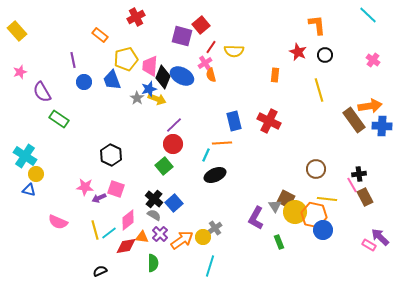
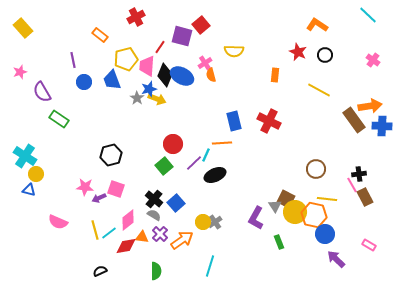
orange L-shape at (317, 25): rotated 50 degrees counterclockwise
yellow rectangle at (17, 31): moved 6 px right, 3 px up
red line at (211, 47): moved 51 px left
pink trapezoid at (150, 66): moved 3 px left
black diamond at (163, 77): moved 2 px right, 2 px up
yellow line at (319, 90): rotated 45 degrees counterclockwise
purple line at (174, 125): moved 20 px right, 38 px down
black hexagon at (111, 155): rotated 20 degrees clockwise
blue square at (174, 203): moved 2 px right
gray cross at (215, 228): moved 6 px up
blue circle at (323, 230): moved 2 px right, 4 px down
yellow circle at (203, 237): moved 15 px up
purple arrow at (380, 237): moved 44 px left, 22 px down
green semicircle at (153, 263): moved 3 px right, 8 px down
